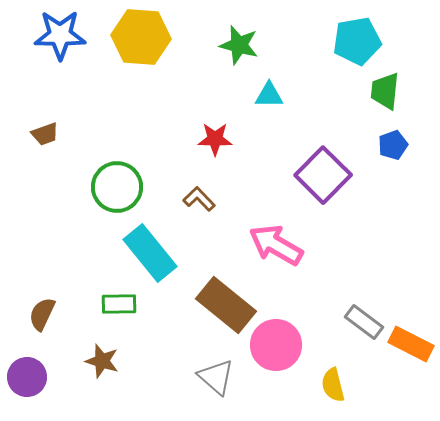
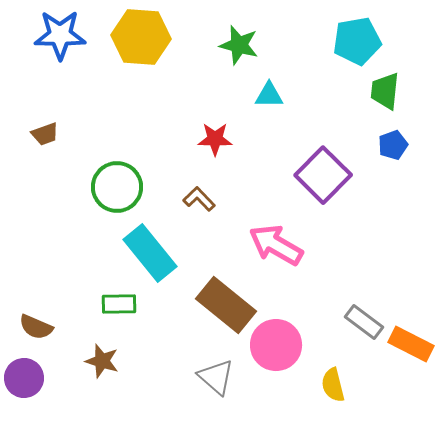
brown semicircle: moved 6 px left, 13 px down; rotated 92 degrees counterclockwise
purple circle: moved 3 px left, 1 px down
